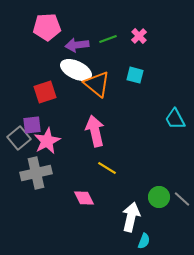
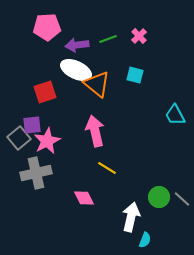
cyan trapezoid: moved 4 px up
cyan semicircle: moved 1 px right, 1 px up
